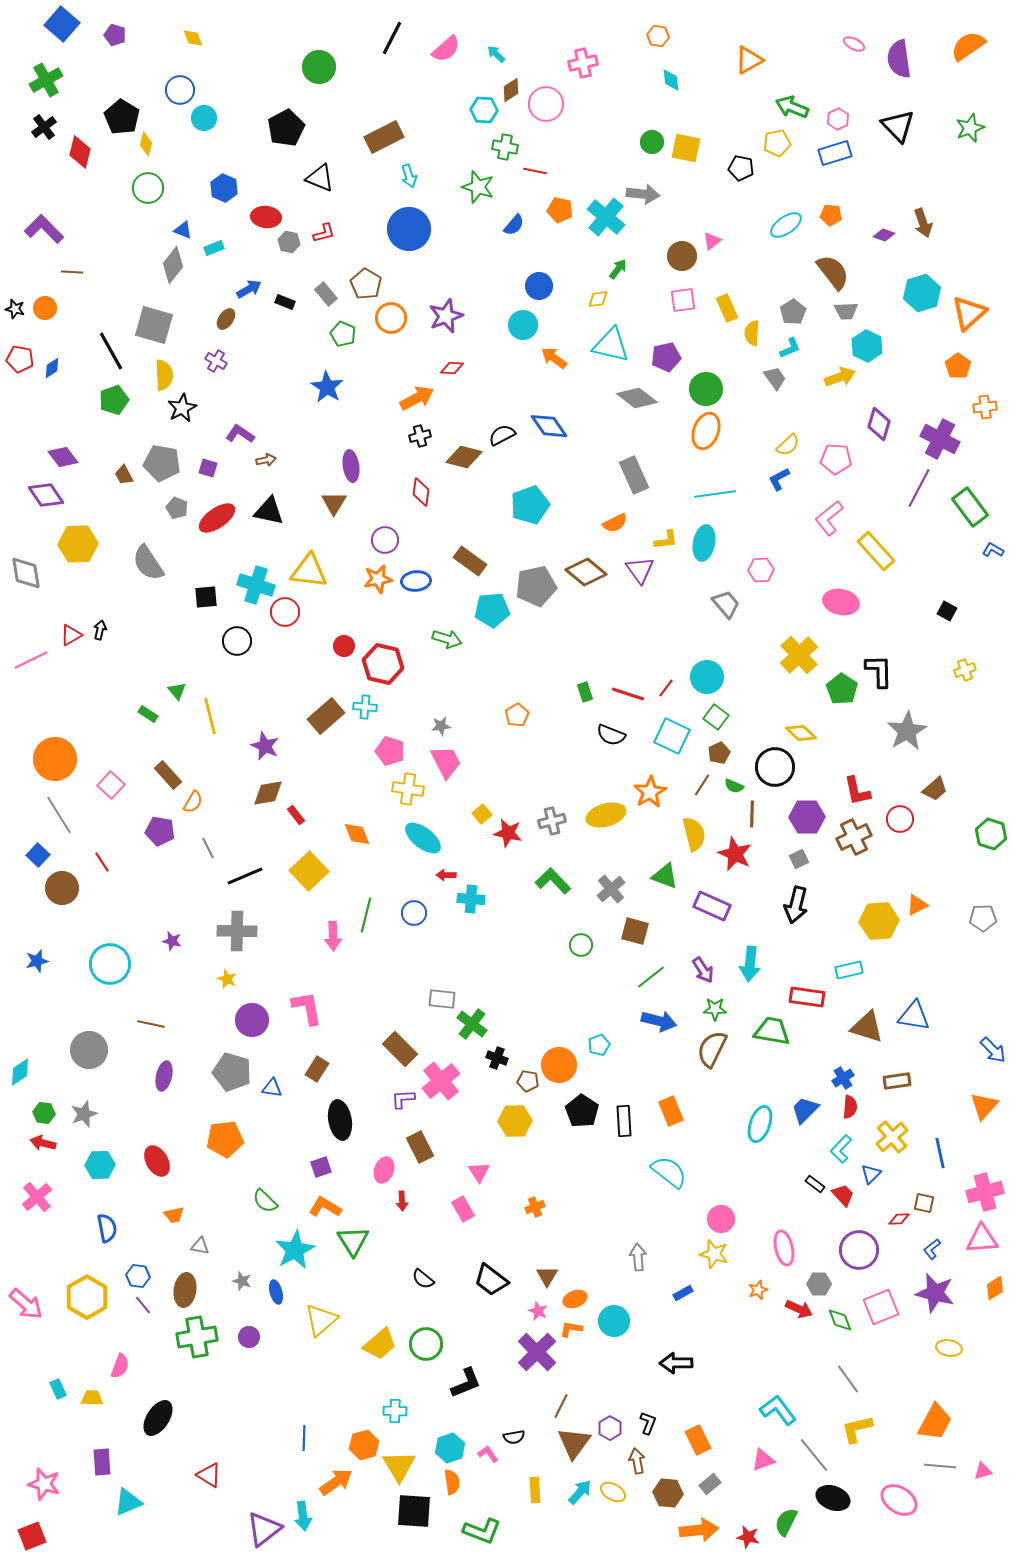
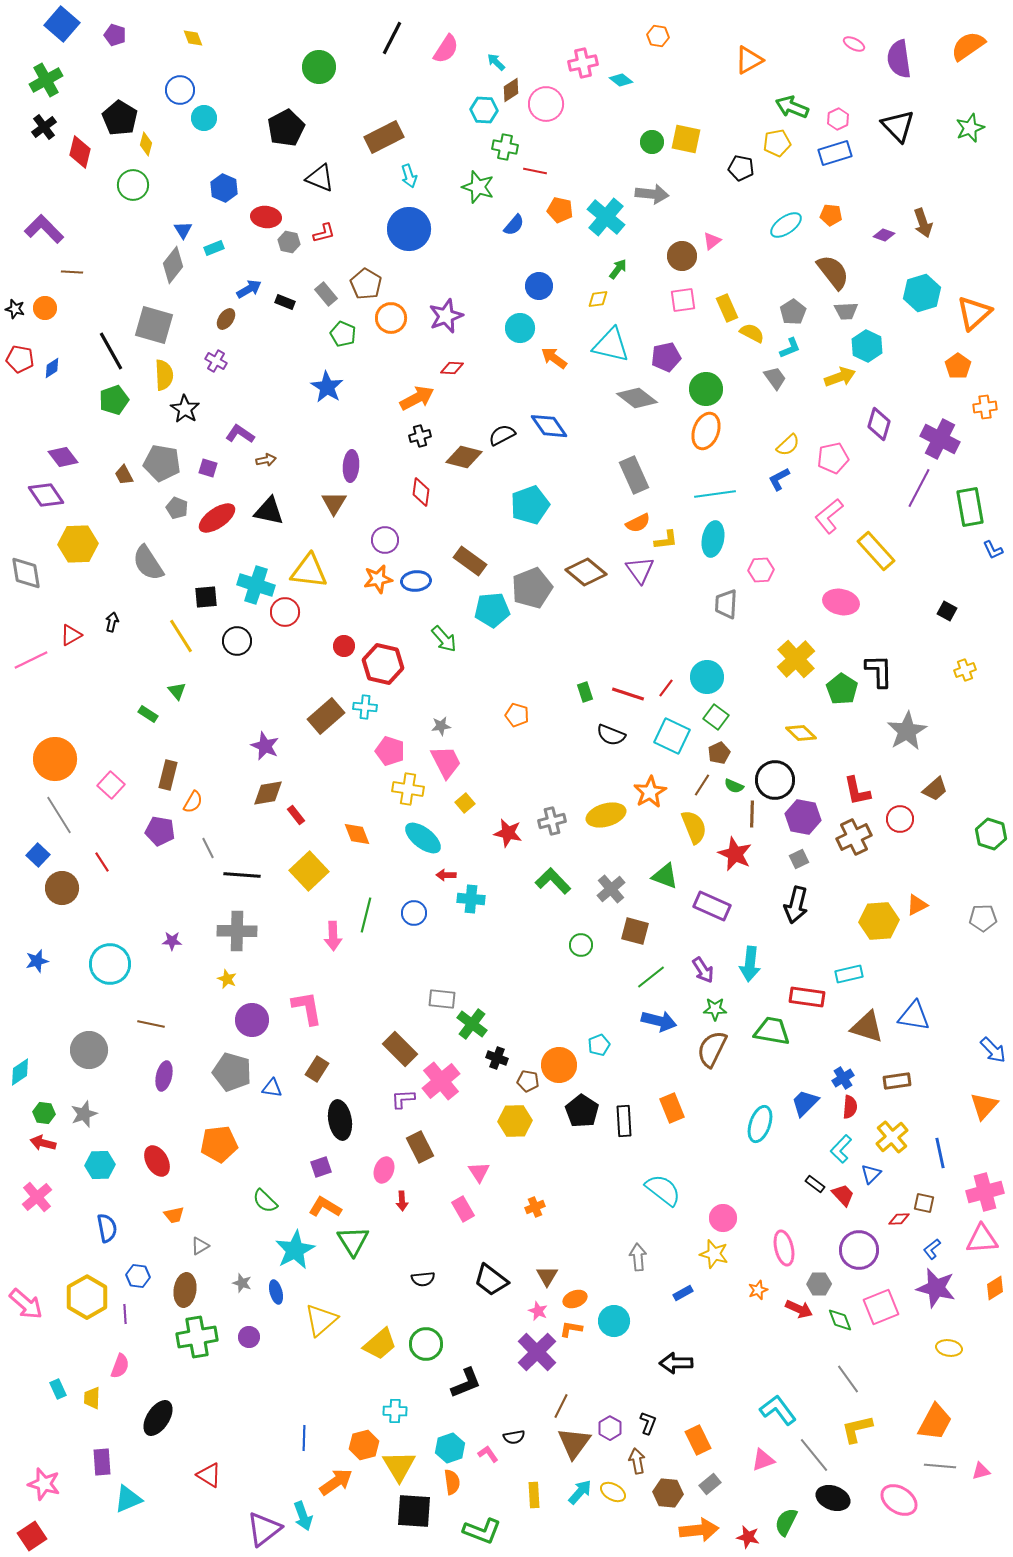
pink semicircle at (446, 49): rotated 16 degrees counterclockwise
cyan arrow at (496, 54): moved 8 px down
cyan diamond at (671, 80): moved 50 px left; rotated 45 degrees counterclockwise
black pentagon at (122, 117): moved 2 px left, 1 px down
yellow square at (686, 148): moved 9 px up
green circle at (148, 188): moved 15 px left, 3 px up
gray arrow at (643, 194): moved 9 px right
blue triangle at (183, 230): rotated 36 degrees clockwise
orange triangle at (969, 313): moved 5 px right
cyan circle at (523, 325): moved 3 px left, 3 px down
yellow semicircle at (752, 333): rotated 115 degrees clockwise
black star at (182, 408): moved 3 px right, 1 px down; rotated 12 degrees counterclockwise
pink pentagon at (836, 459): moved 3 px left, 1 px up; rotated 16 degrees counterclockwise
purple ellipse at (351, 466): rotated 12 degrees clockwise
green rectangle at (970, 507): rotated 27 degrees clockwise
pink L-shape at (829, 518): moved 2 px up
orange semicircle at (615, 523): moved 23 px right
cyan ellipse at (704, 543): moved 9 px right, 4 px up
blue L-shape at (993, 550): rotated 145 degrees counterclockwise
gray pentagon at (536, 586): moved 4 px left, 2 px down; rotated 9 degrees counterclockwise
gray trapezoid at (726, 604): rotated 136 degrees counterclockwise
black arrow at (100, 630): moved 12 px right, 8 px up
green arrow at (447, 639): moved 3 px left; rotated 32 degrees clockwise
yellow cross at (799, 655): moved 3 px left, 4 px down
orange pentagon at (517, 715): rotated 25 degrees counterclockwise
yellow line at (210, 716): moved 29 px left, 80 px up; rotated 18 degrees counterclockwise
black circle at (775, 767): moved 13 px down
brown rectangle at (168, 775): rotated 56 degrees clockwise
yellow square at (482, 814): moved 17 px left, 11 px up
purple hexagon at (807, 817): moved 4 px left; rotated 12 degrees clockwise
yellow semicircle at (694, 834): moved 7 px up; rotated 8 degrees counterclockwise
black line at (245, 876): moved 3 px left, 1 px up; rotated 27 degrees clockwise
purple star at (172, 941): rotated 12 degrees counterclockwise
cyan rectangle at (849, 970): moved 4 px down
blue trapezoid at (805, 1110): moved 7 px up
orange rectangle at (671, 1111): moved 1 px right, 3 px up
orange pentagon at (225, 1139): moved 6 px left, 5 px down
cyan semicircle at (669, 1172): moved 6 px left, 18 px down
pink circle at (721, 1219): moved 2 px right, 1 px up
gray triangle at (200, 1246): rotated 42 degrees counterclockwise
black semicircle at (423, 1279): rotated 45 degrees counterclockwise
gray star at (242, 1281): moved 2 px down
purple star at (935, 1293): moved 1 px right, 5 px up
purple line at (143, 1305): moved 18 px left, 9 px down; rotated 36 degrees clockwise
yellow trapezoid at (92, 1398): rotated 90 degrees counterclockwise
pink triangle at (983, 1471): moved 2 px left
yellow rectangle at (535, 1490): moved 1 px left, 5 px down
cyan triangle at (128, 1502): moved 3 px up
cyan arrow at (303, 1516): rotated 12 degrees counterclockwise
red square at (32, 1536): rotated 12 degrees counterclockwise
